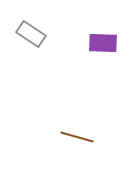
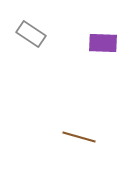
brown line: moved 2 px right
